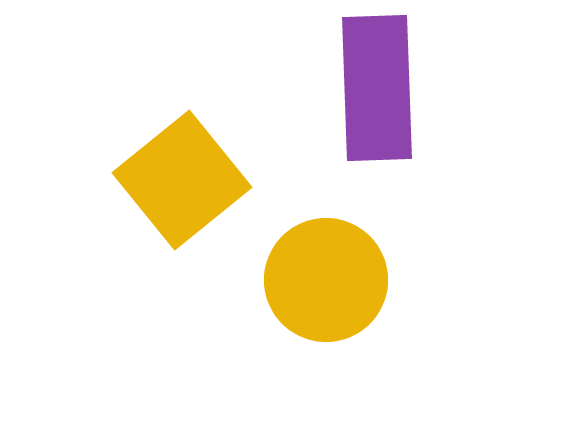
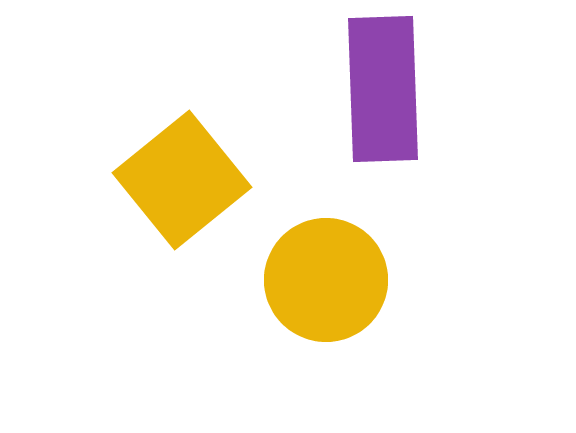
purple rectangle: moved 6 px right, 1 px down
